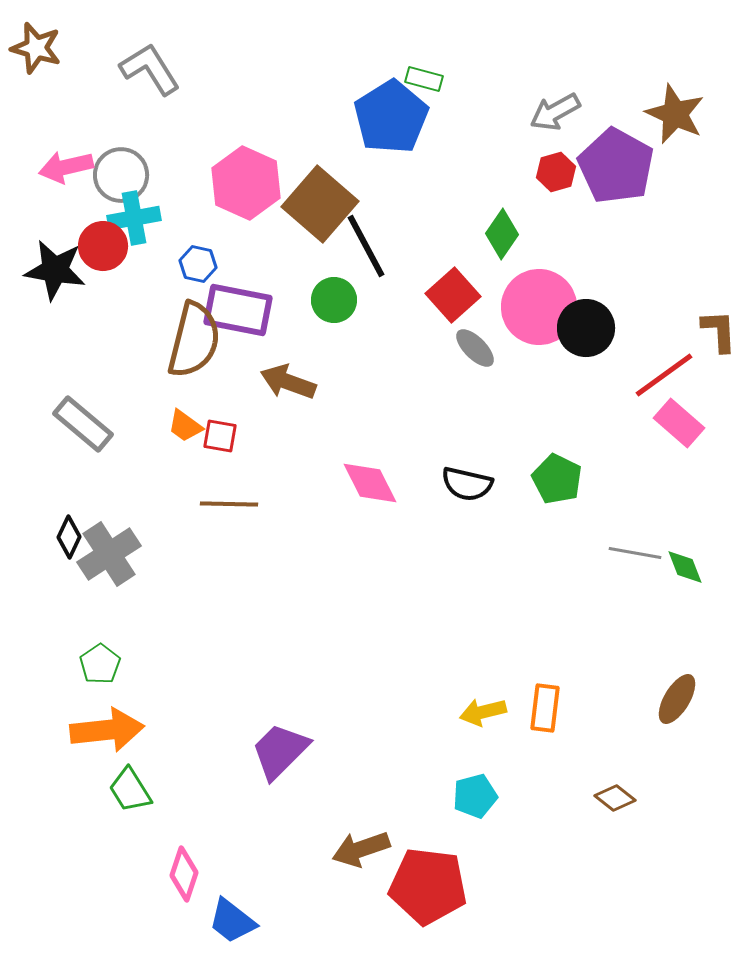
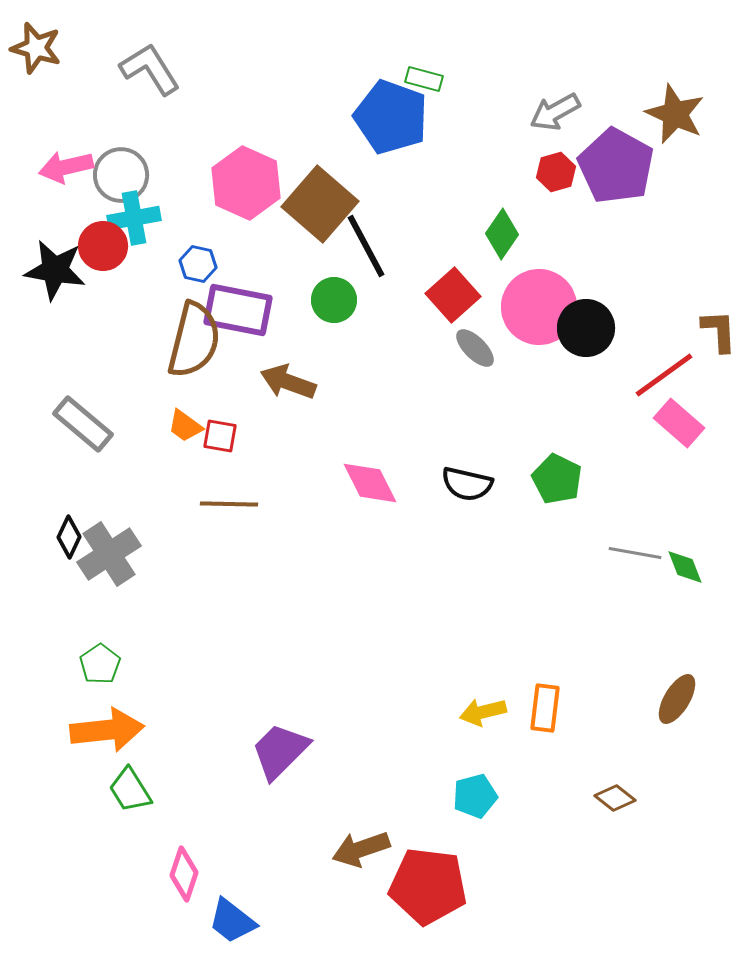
blue pentagon at (391, 117): rotated 20 degrees counterclockwise
